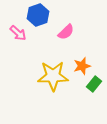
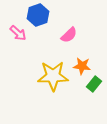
pink semicircle: moved 3 px right, 3 px down
orange star: rotated 24 degrees clockwise
